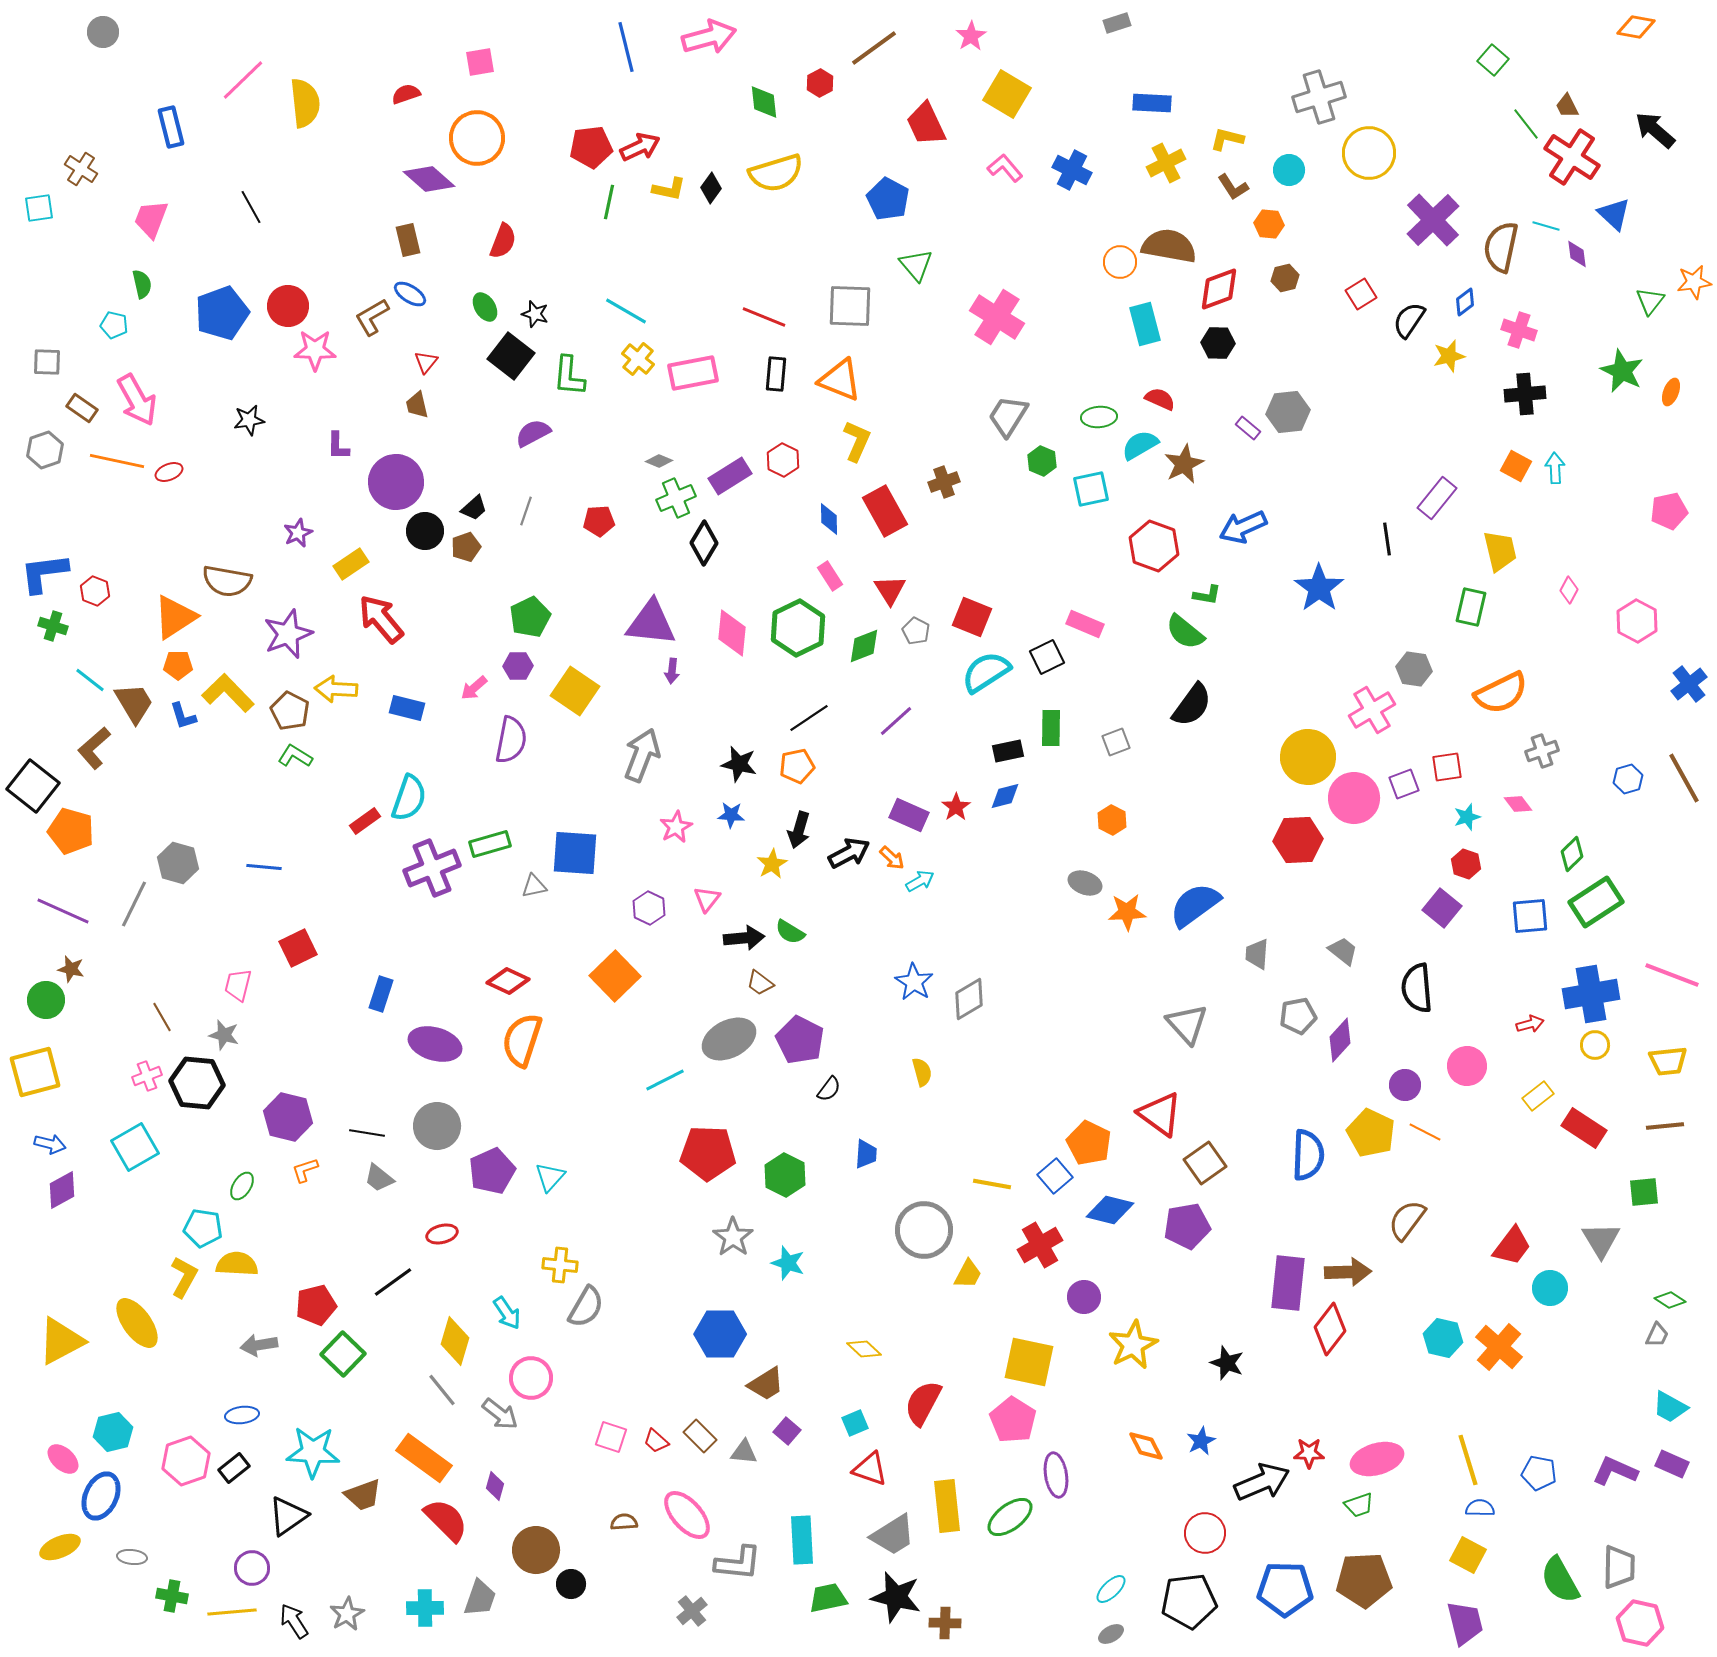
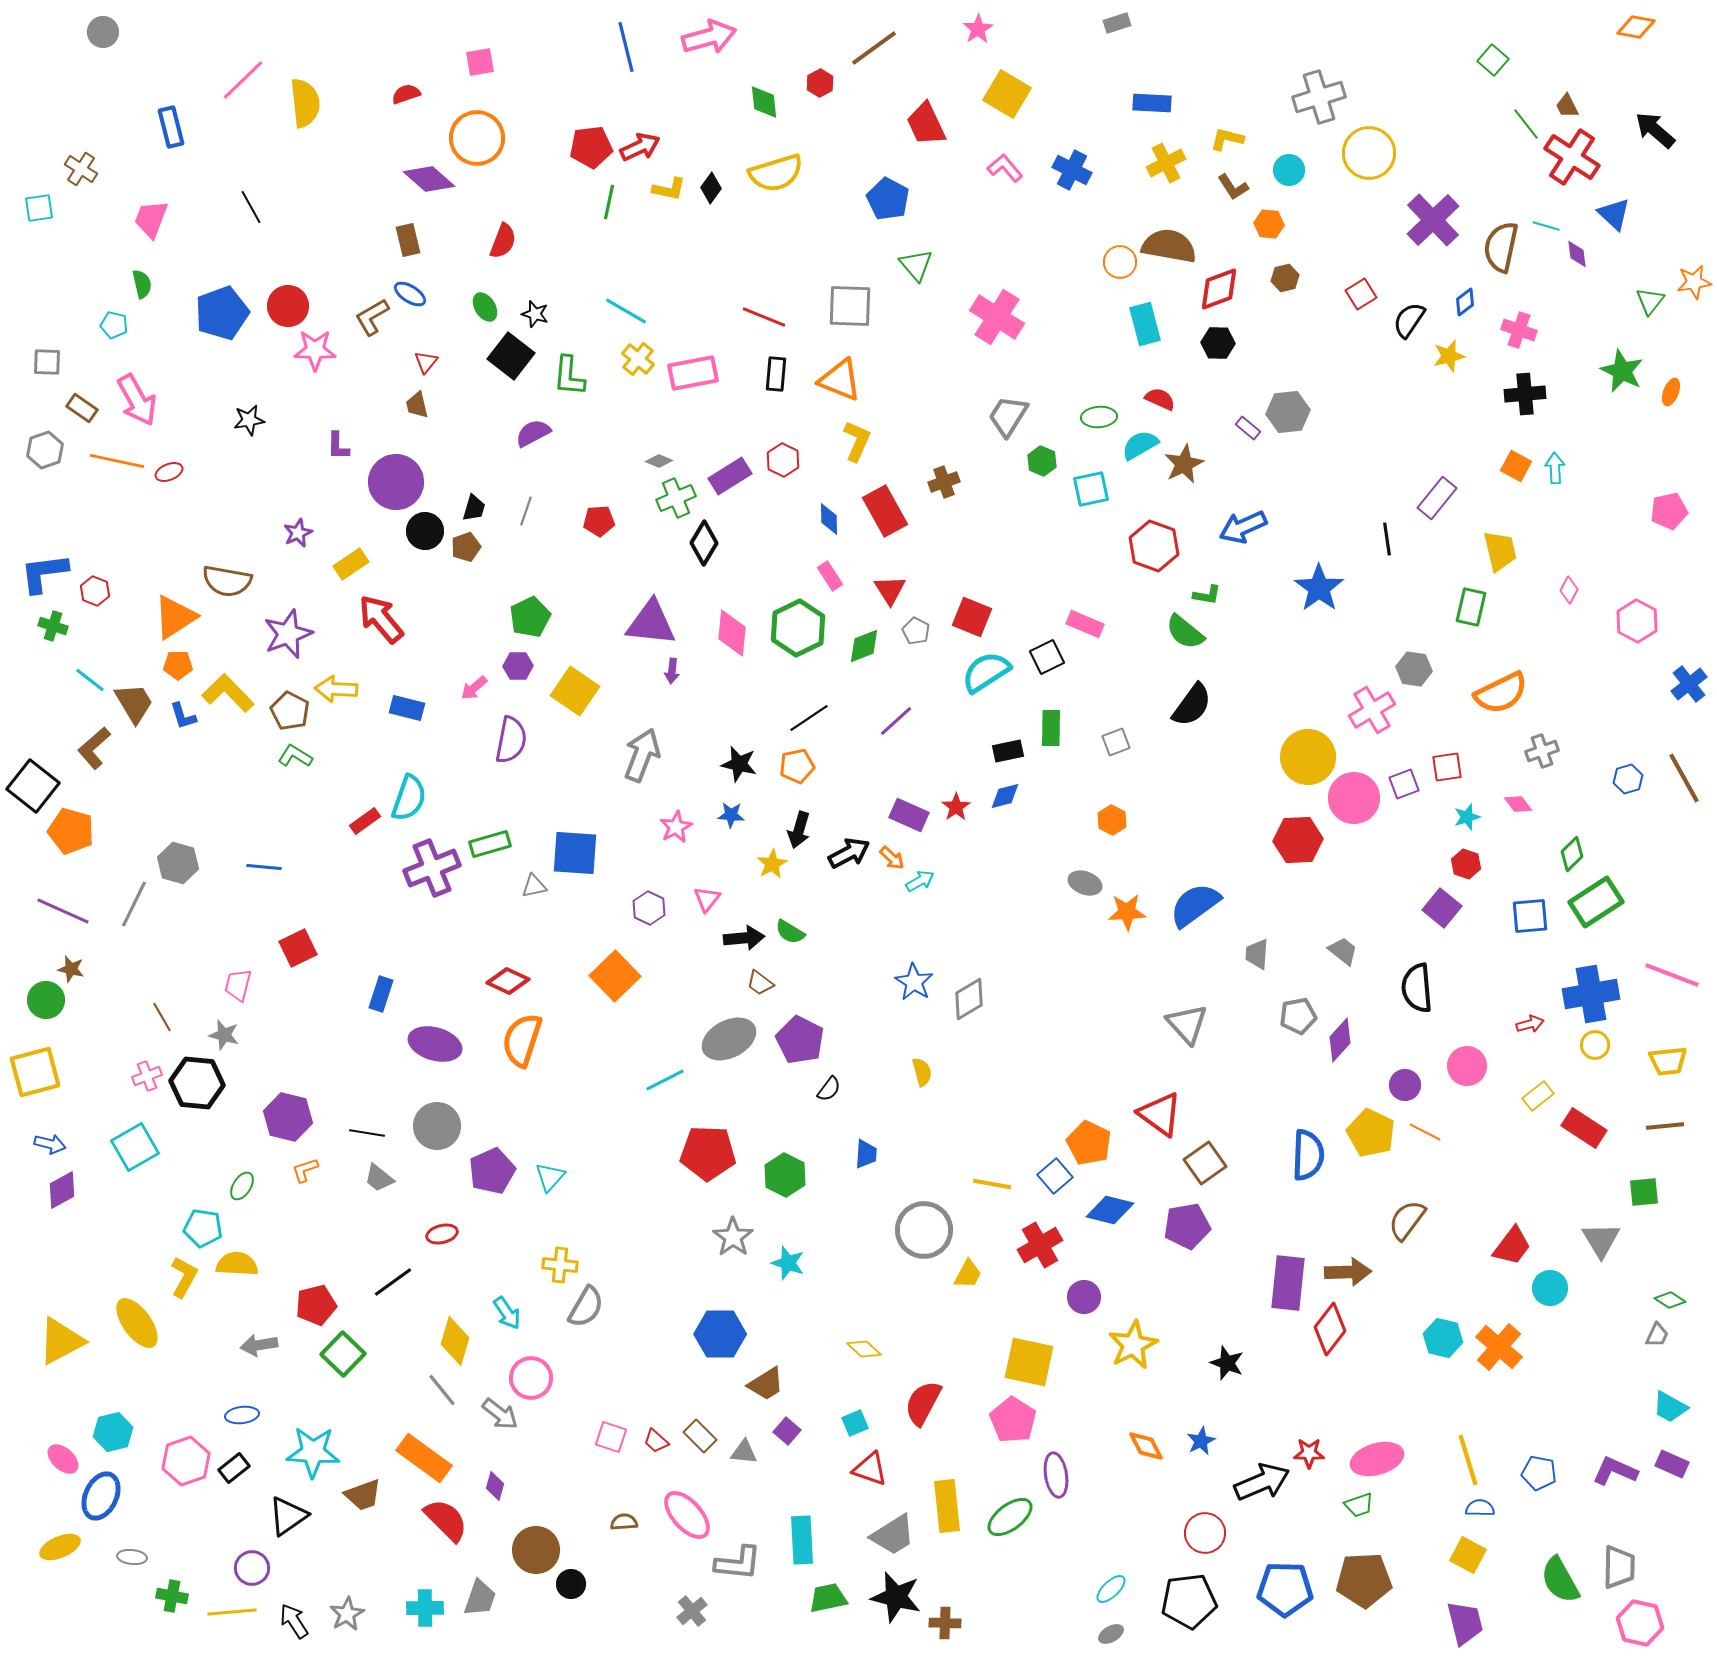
pink star at (971, 36): moved 7 px right, 7 px up
black trapezoid at (474, 508): rotated 32 degrees counterclockwise
